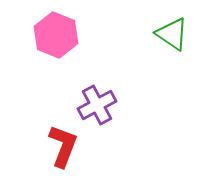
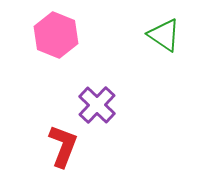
green triangle: moved 8 px left, 1 px down
purple cross: rotated 18 degrees counterclockwise
